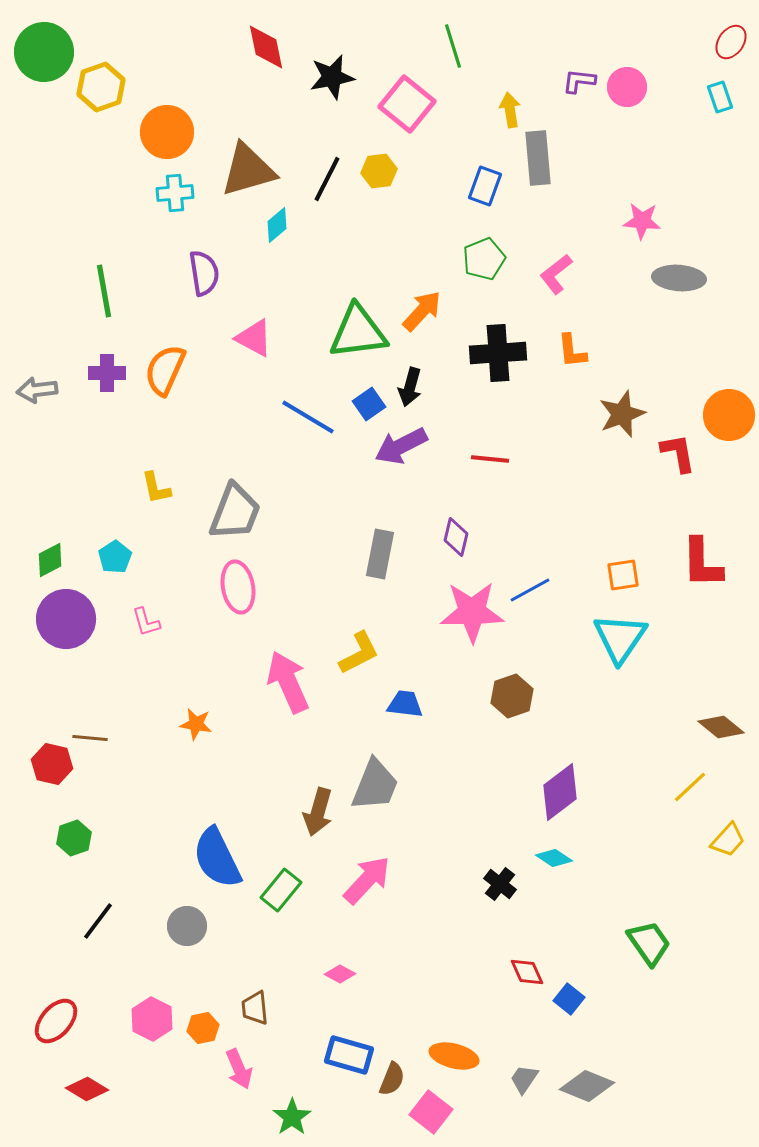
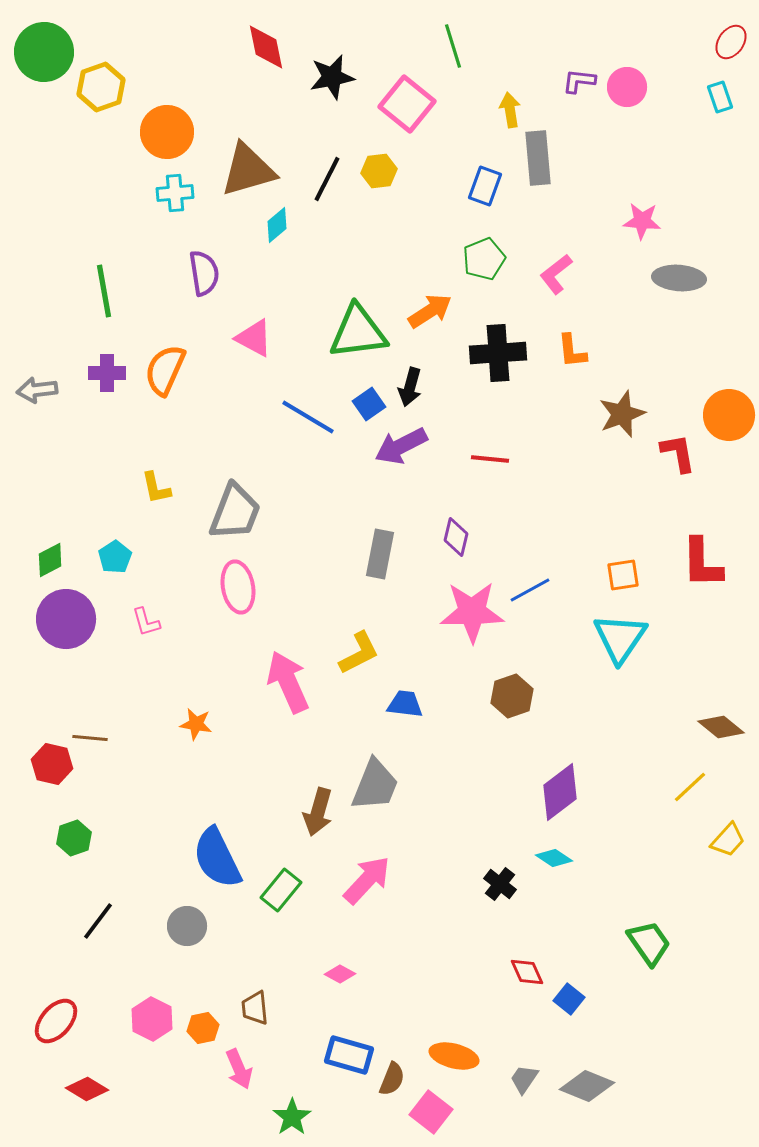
orange arrow at (422, 311): moved 8 px right; rotated 15 degrees clockwise
